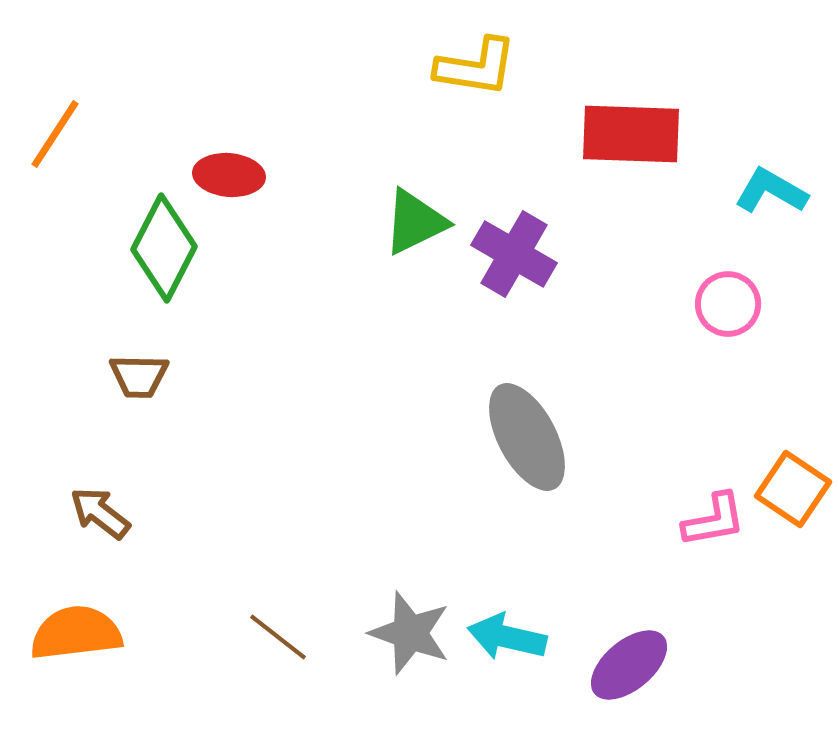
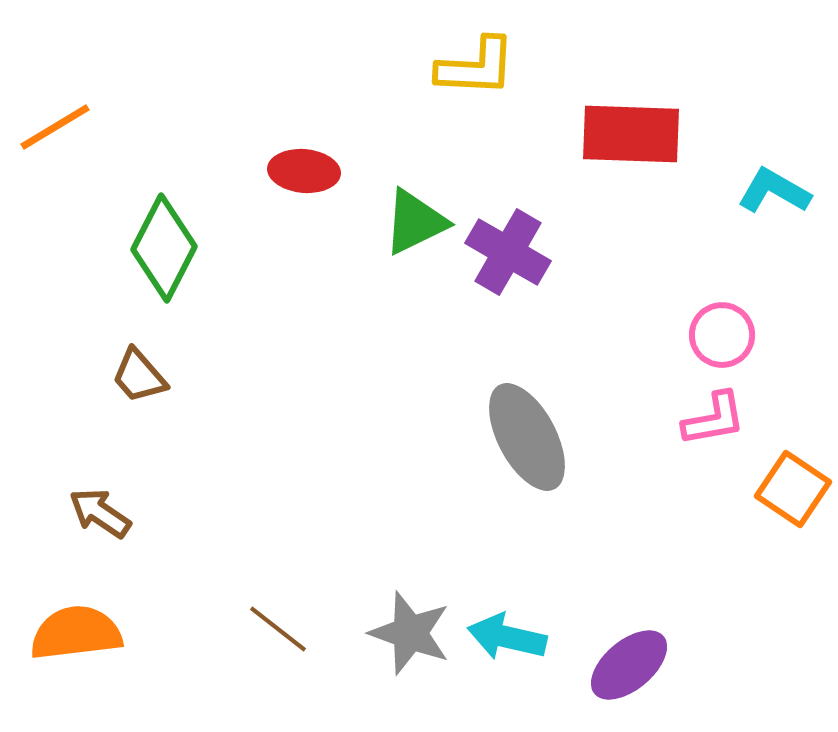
yellow L-shape: rotated 6 degrees counterclockwise
orange line: moved 7 px up; rotated 26 degrees clockwise
red ellipse: moved 75 px right, 4 px up
cyan L-shape: moved 3 px right
purple cross: moved 6 px left, 2 px up
pink circle: moved 6 px left, 31 px down
brown trapezoid: rotated 48 degrees clockwise
brown arrow: rotated 4 degrees counterclockwise
pink L-shape: moved 101 px up
brown line: moved 8 px up
